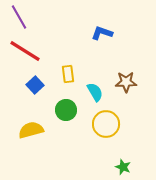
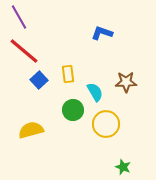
red line: moved 1 px left; rotated 8 degrees clockwise
blue square: moved 4 px right, 5 px up
green circle: moved 7 px right
